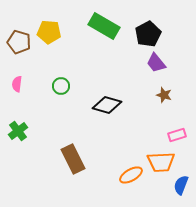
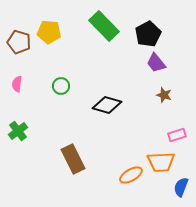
green rectangle: rotated 16 degrees clockwise
blue semicircle: moved 2 px down
